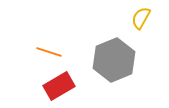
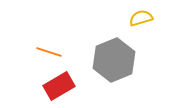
yellow semicircle: rotated 45 degrees clockwise
